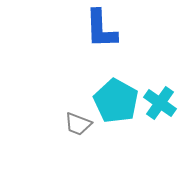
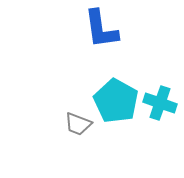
blue L-shape: rotated 6 degrees counterclockwise
cyan cross: rotated 16 degrees counterclockwise
